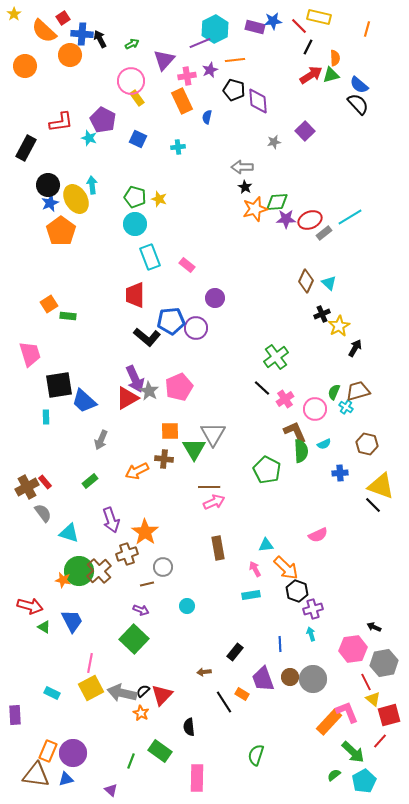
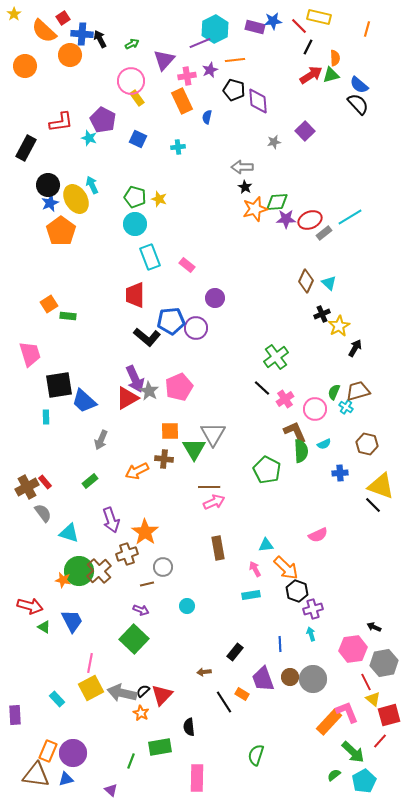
cyan arrow at (92, 185): rotated 18 degrees counterclockwise
cyan rectangle at (52, 693): moved 5 px right, 6 px down; rotated 21 degrees clockwise
green rectangle at (160, 751): moved 4 px up; rotated 45 degrees counterclockwise
